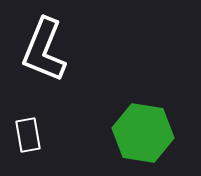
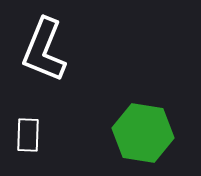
white rectangle: rotated 12 degrees clockwise
